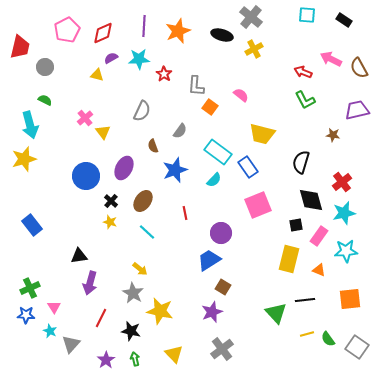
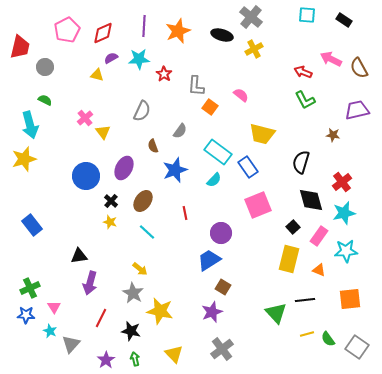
black square at (296, 225): moved 3 px left, 2 px down; rotated 32 degrees counterclockwise
